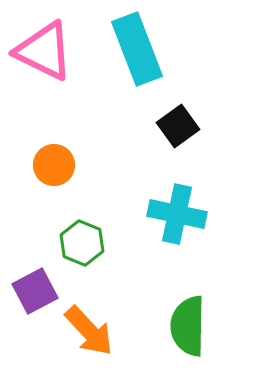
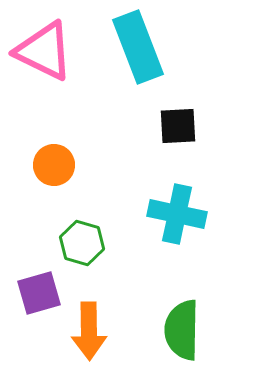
cyan rectangle: moved 1 px right, 2 px up
black square: rotated 33 degrees clockwise
green hexagon: rotated 6 degrees counterclockwise
purple square: moved 4 px right, 2 px down; rotated 12 degrees clockwise
green semicircle: moved 6 px left, 4 px down
orange arrow: rotated 42 degrees clockwise
